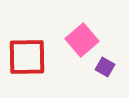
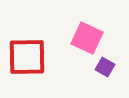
pink square: moved 5 px right, 2 px up; rotated 24 degrees counterclockwise
